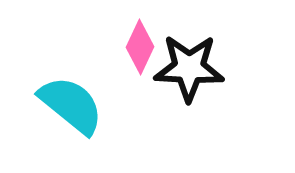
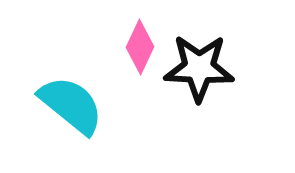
black star: moved 10 px right
